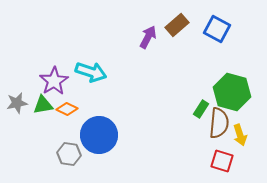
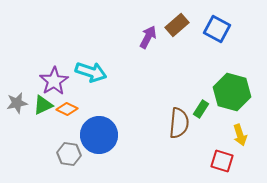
green triangle: rotated 15 degrees counterclockwise
brown semicircle: moved 40 px left
